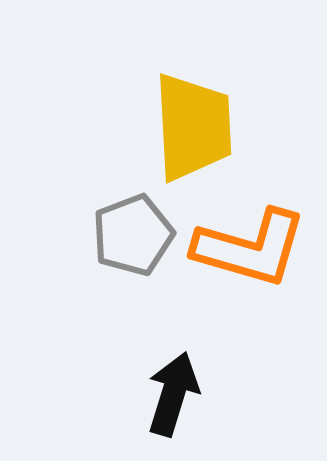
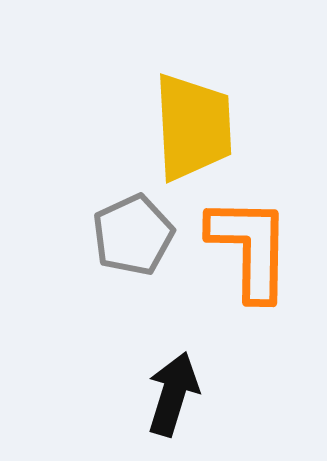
gray pentagon: rotated 4 degrees counterclockwise
orange L-shape: rotated 105 degrees counterclockwise
